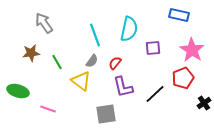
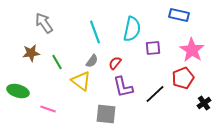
cyan semicircle: moved 3 px right
cyan line: moved 3 px up
gray square: rotated 15 degrees clockwise
